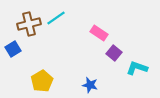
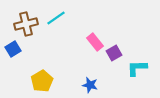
brown cross: moved 3 px left
pink rectangle: moved 4 px left, 9 px down; rotated 18 degrees clockwise
purple square: rotated 21 degrees clockwise
cyan L-shape: rotated 20 degrees counterclockwise
